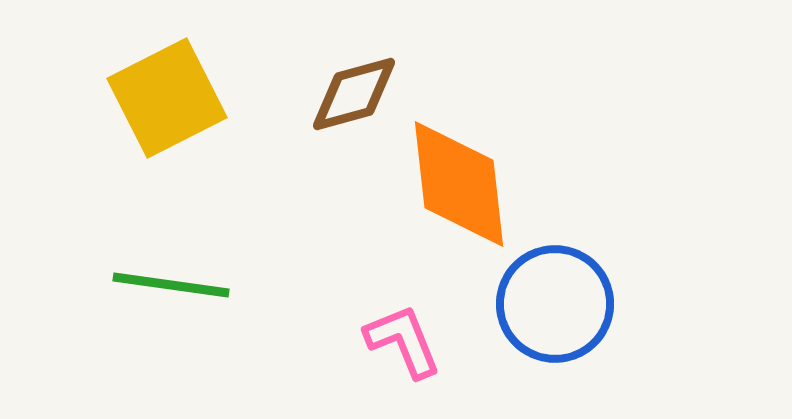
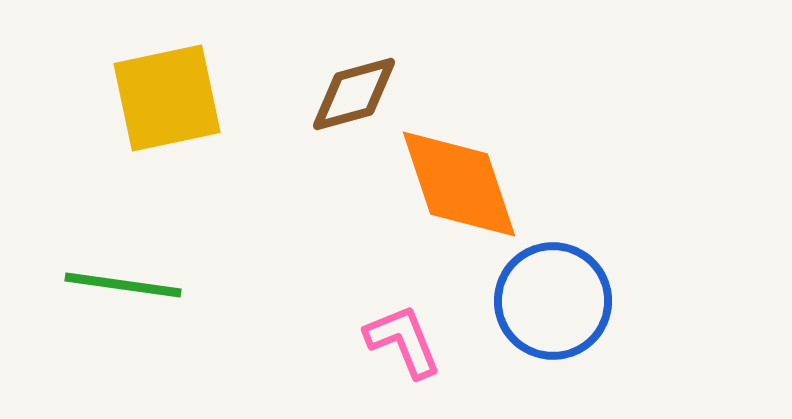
yellow square: rotated 15 degrees clockwise
orange diamond: rotated 12 degrees counterclockwise
green line: moved 48 px left
blue circle: moved 2 px left, 3 px up
